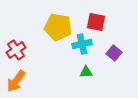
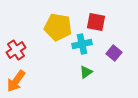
green triangle: rotated 32 degrees counterclockwise
